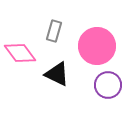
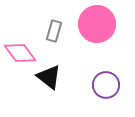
pink circle: moved 22 px up
black triangle: moved 8 px left, 3 px down; rotated 12 degrees clockwise
purple circle: moved 2 px left
